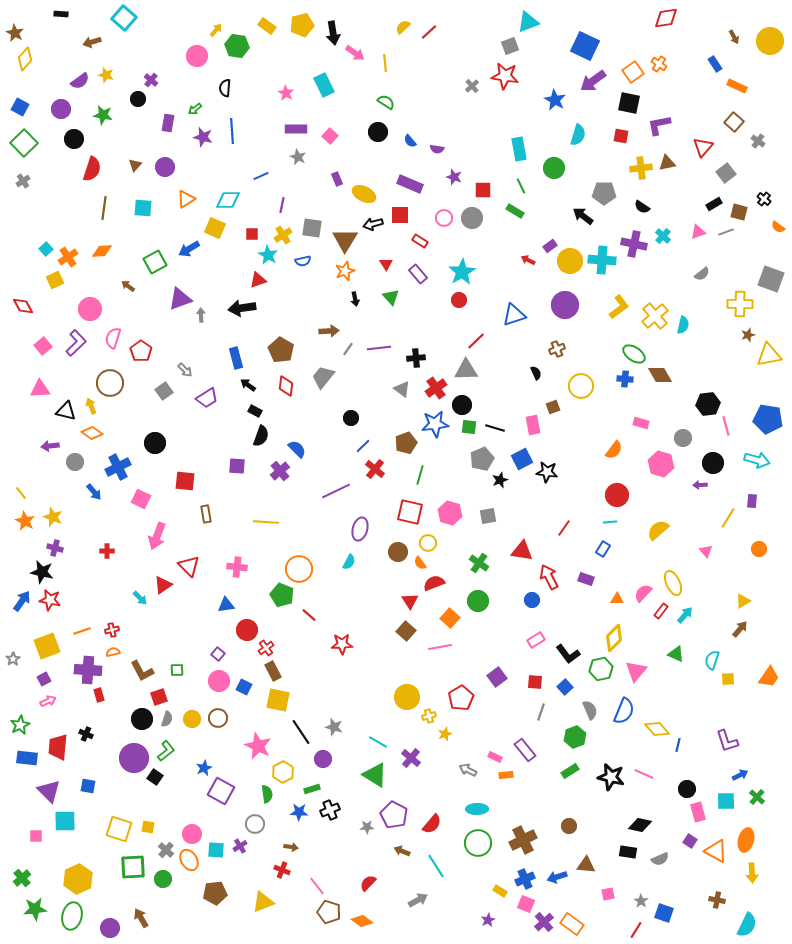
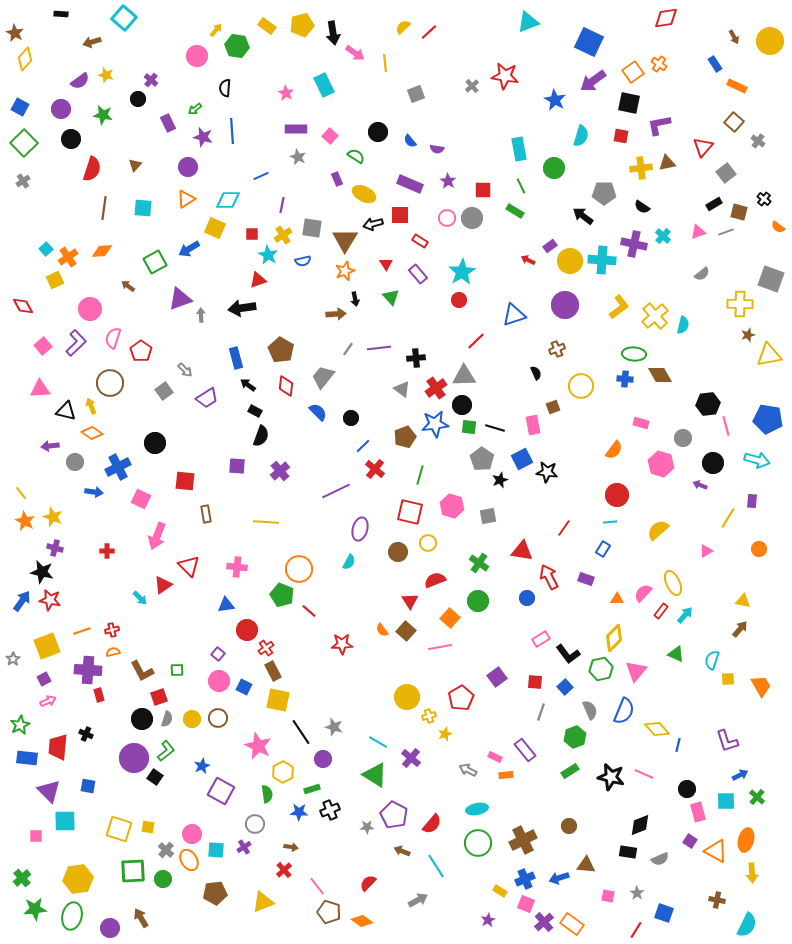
gray square at (510, 46): moved 94 px left, 48 px down
blue square at (585, 46): moved 4 px right, 4 px up
green semicircle at (386, 102): moved 30 px left, 54 px down
purple rectangle at (168, 123): rotated 36 degrees counterclockwise
cyan semicircle at (578, 135): moved 3 px right, 1 px down
black circle at (74, 139): moved 3 px left
purple circle at (165, 167): moved 23 px right
purple star at (454, 177): moved 6 px left, 4 px down; rotated 14 degrees clockwise
pink circle at (444, 218): moved 3 px right
brown arrow at (329, 331): moved 7 px right, 17 px up
green ellipse at (634, 354): rotated 30 degrees counterclockwise
gray triangle at (466, 370): moved 2 px left, 6 px down
brown pentagon at (406, 443): moved 1 px left, 6 px up
blue semicircle at (297, 449): moved 21 px right, 37 px up
gray pentagon at (482, 459): rotated 15 degrees counterclockwise
purple arrow at (700, 485): rotated 24 degrees clockwise
blue arrow at (94, 492): rotated 42 degrees counterclockwise
pink hexagon at (450, 513): moved 2 px right, 7 px up
pink triangle at (706, 551): rotated 40 degrees clockwise
orange semicircle at (420, 563): moved 38 px left, 67 px down
red semicircle at (434, 583): moved 1 px right, 3 px up
blue circle at (532, 600): moved 5 px left, 2 px up
yellow triangle at (743, 601): rotated 42 degrees clockwise
red line at (309, 615): moved 4 px up
pink rectangle at (536, 640): moved 5 px right, 1 px up
orange trapezoid at (769, 677): moved 8 px left, 9 px down; rotated 65 degrees counterclockwise
blue star at (204, 768): moved 2 px left, 2 px up
cyan ellipse at (477, 809): rotated 10 degrees counterclockwise
black diamond at (640, 825): rotated 35 degrees counterclockwise
purple cross at (240, 846): moved 4 px right, 1 px down
green square at (133, 867): moved 4 px down
red cross at (282, 870): moved 2 px right; rotated 28 degrees clockwise
blue arrow at (557, 877): moved 2 px right, 1 px down
yellow hexagon at (78, 879): rotated 16 degrees clockwise
pink square at (608, 894): moved 2 px down; rotated 24 degrees clockwise
gray star at (641, 901): moved 4 px left, 8 px up
